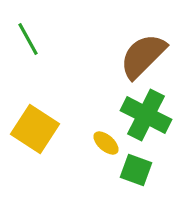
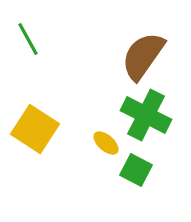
brown semicircle: rotated 10 degrees counterclockwise
green square: rotated 8 degrees clockwise
